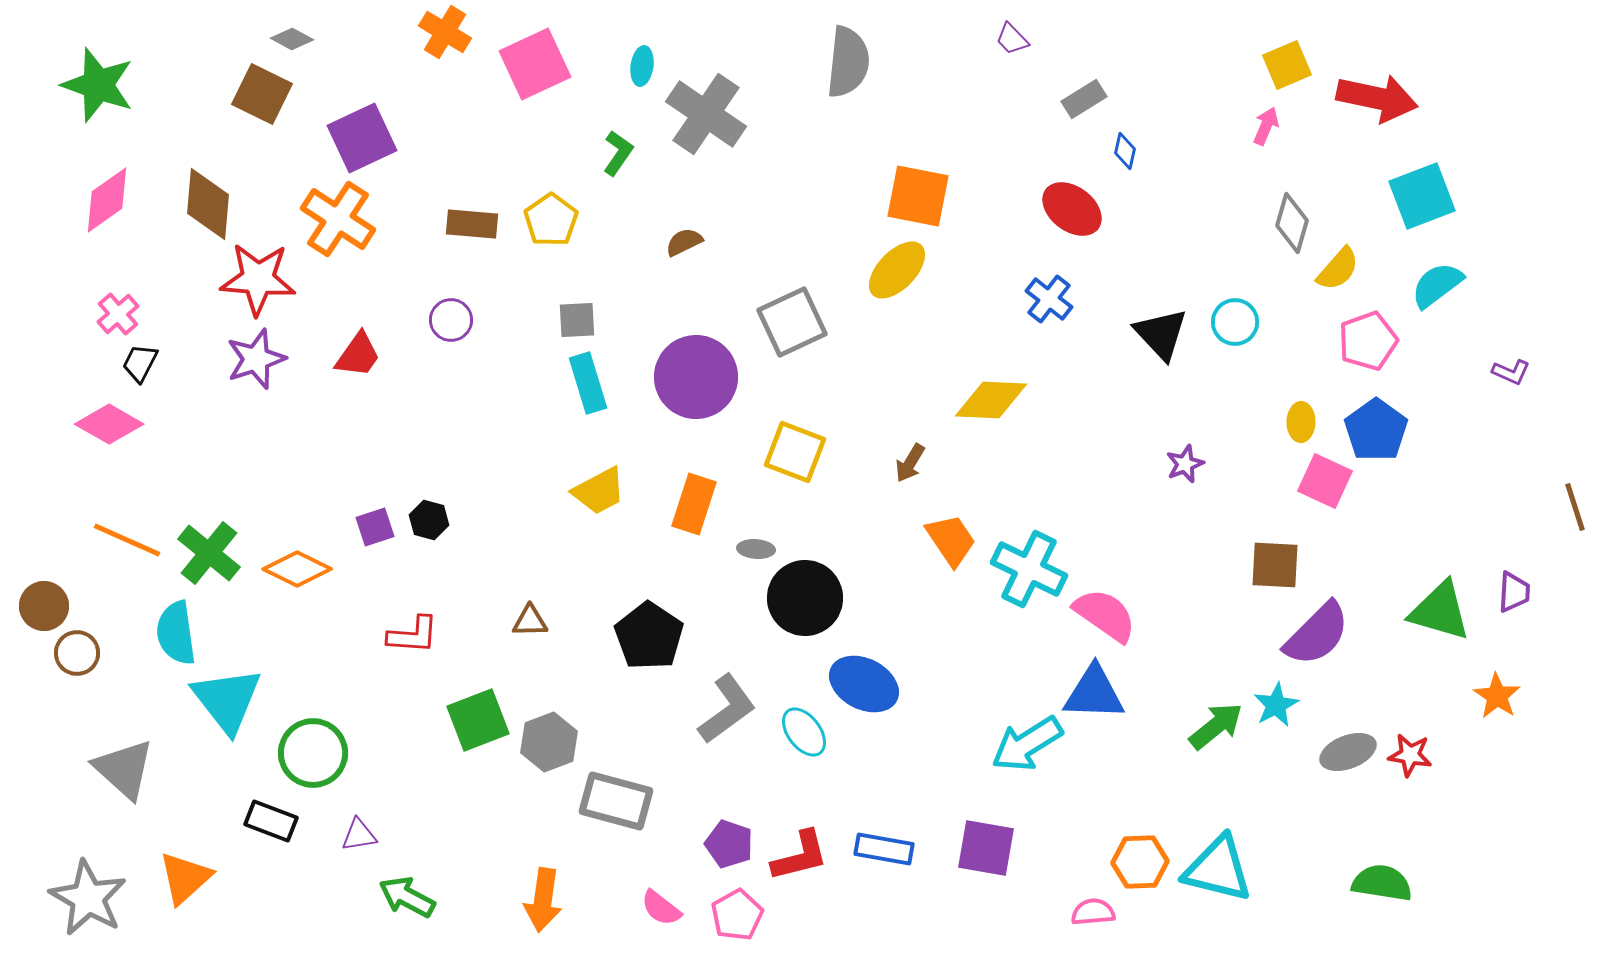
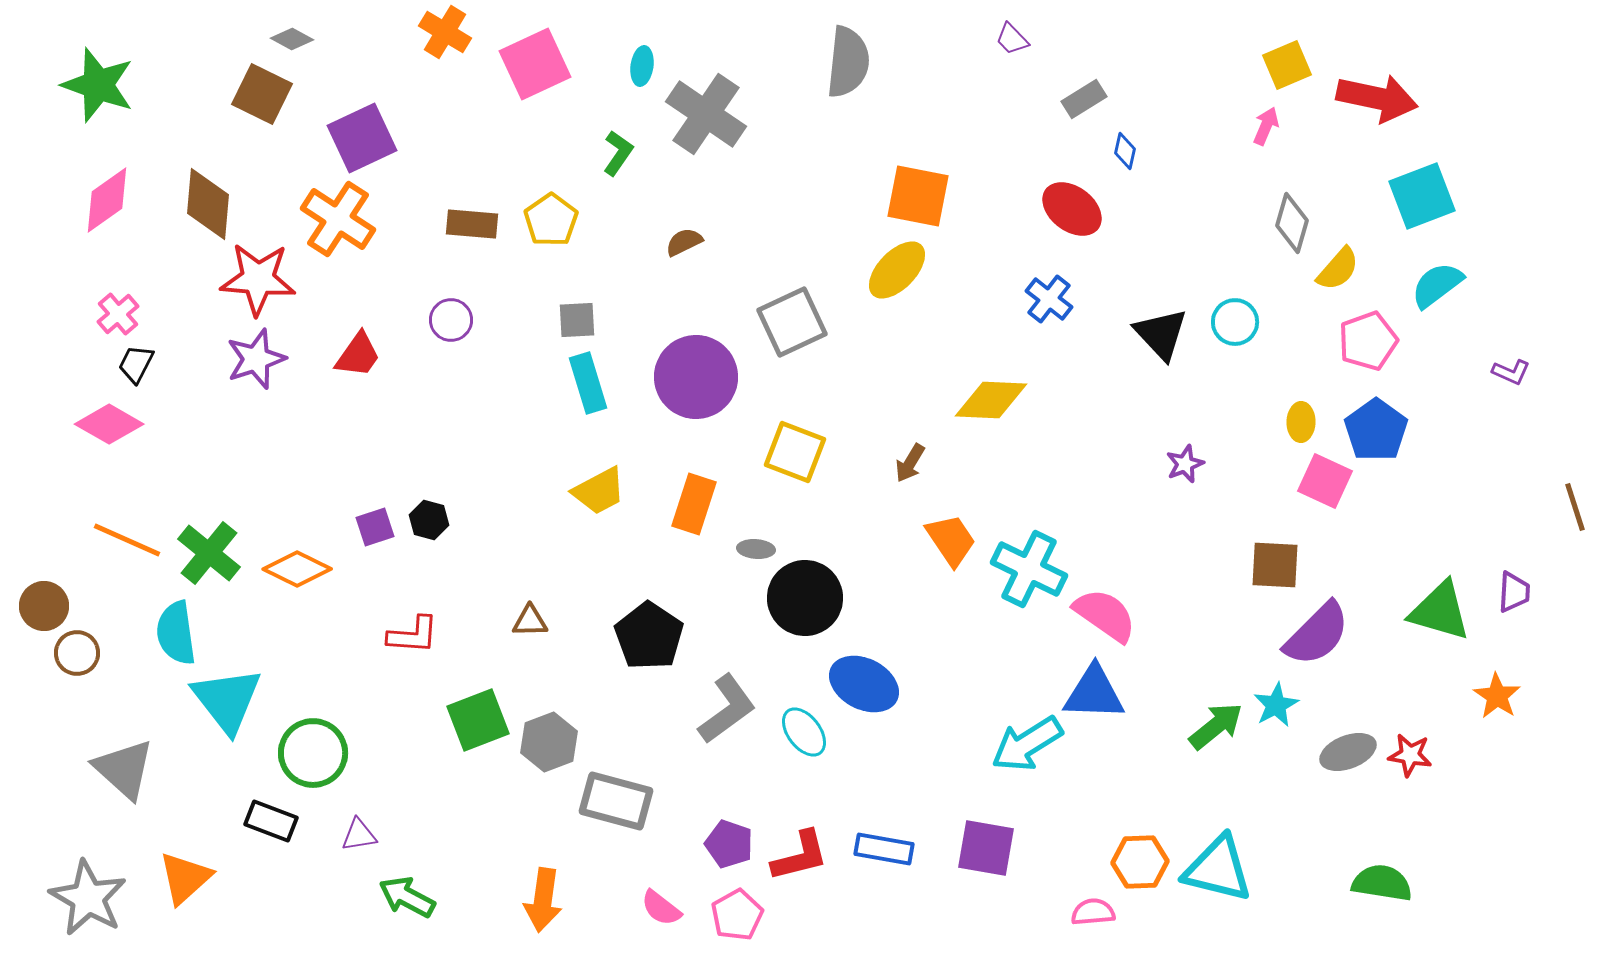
black trapezoid at (140, 363): moved 4 px left, 1 px down
